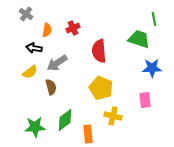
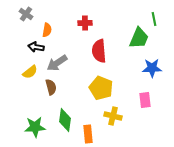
red cross: moved 12 px right, 5 px up; rotated 24 degrees clockwise
green trapezoid: moved 1 px up; rotated 95 degrees clockwise
black arrow: moved 2 px right, 1 px up
green diamond: rotated 45 degrees counterclockwise
